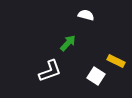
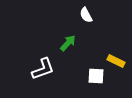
white semicircle: rotated 133 degrees counterclockwise
white L-shape: moved 7 px left, 2 px up
white square: rotated 30 degrees counterclockwise
